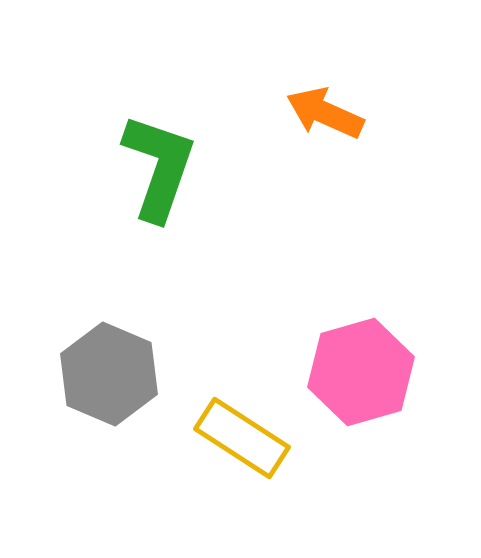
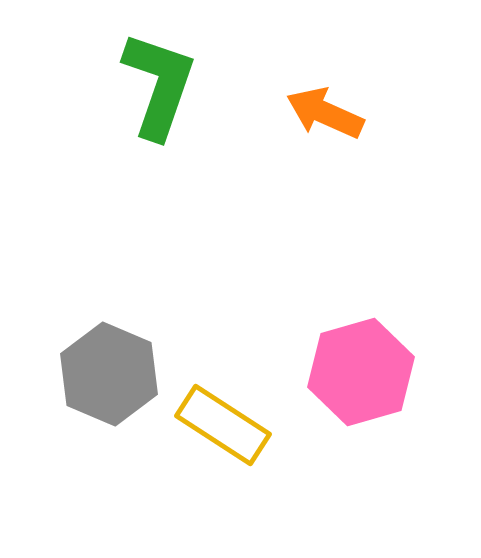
green L-shape: moved 82 px up
yellow rectangle: moved 19 px left, 13 px up
